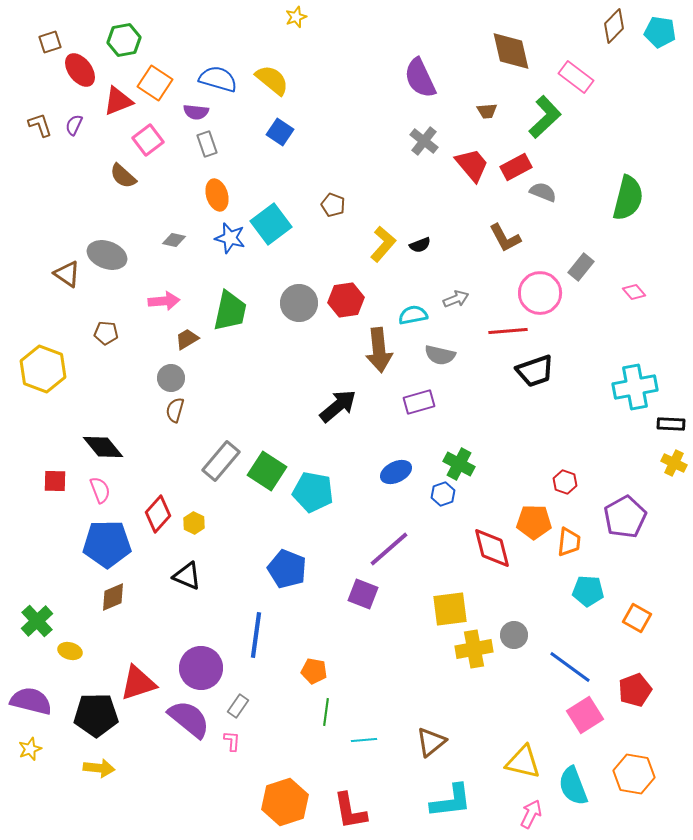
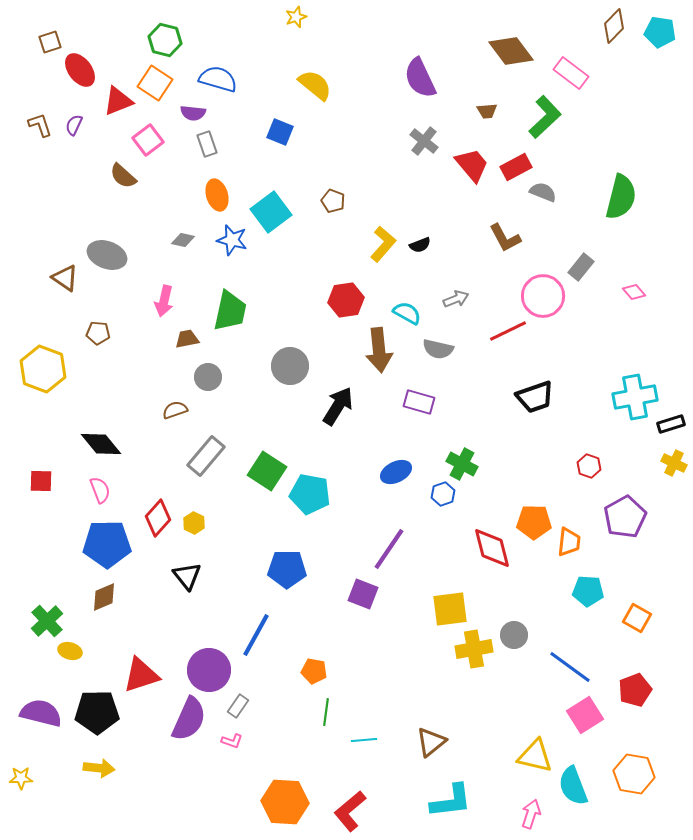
green hexagon at (124, 40): moved 41 px right; rotated 24 degrees clockwise
brown diamond at (511, 51): rotated 24 degrees counterclockwise
pink rectangle at (576, 77): moved 5 px left, 4 px up
yellow semicircle at (272, 80): moved 43 px right, 5 px down
purple semicircle at (196, 112): moved 3 px left, 1 px down
blue square at (280, 132): rotated 12 degrees counterclockwise
green semicircle at (628, 198): moved 7 px left, 1 px up
brown pentagon at (333, 205): moved 4 px up
cyan square at (271, 224): moved 12 px up
blue star at (230, 238): moved 2 px right, 2 px down
gray diamond at (174, 240): moved 9 px right
brown triangle at (67, 274): moved 2 px left, 4 px down
pink circle at (540, 293): moved 3 px right, 3 px down
pink arrow at (164, 301): rotated 108 degrees clockwise
gray circle at (299, 303): moved 9 px left, 63 px down
cyan semicircle at (413, 315): moved 6 px left, 2 px up; rotated 40 degrees clockwise
red line at (508, 331): rotated 21 degrees counterclockwise
brown pentagon at (106, 333): moved 8 px left
brown trapezoid at (187, 339): rotated 20 degrees clockwise
gray semicircle at (440, 355): moved 2 px left, 6 px up
black trapezoid at (535, 371): moved 26 px down
gray circle at (171, 378): moved 37 px right, 1 px up
cyan cross at (635, 387): moved 10 px down
purple rectangle at (419, 402): rotated 32 degrees clockwise
black arrow at (338, 406): rotated 18 degrees counterclockwise
brown semicircle at (175, 410): rotated 55 degrees clockwise
black rectangle at (671, 424): rotated 20 degrees counterclockwise
black diamond at (103, 447): moved 2 px left, 3 px up
gray rectangle at (221, 461): moved 15 px left, 5 px up
green cross at (459, 464): moved 3 px right
red square at (55, 481): moved 14 px left
red hexagon at (565, 482): moved 24 px right, 16 px up
cyan pentagon at (313, 492): moved 3 px left, 2 px down
red diamond at (158, 514): moved 4 px down
purple line at (389, 549): rotated 15 degrees counterclockwise
blue pentagon at (287, 569): rotated 21 degrees counterclockwise
black triangle at (187, 576): rotated 28 degrees clockwise
brown diamond at (113, 597): moved 9 px left
green cross at (37, 621): moved 10 px right
blue line at (256, 635): rotated 21 degrees clockwise
purple circle at (201, 668): moved 8 px right, 2 px down
red triangle at (138, 683): moved 3 px right, 8 px up
purple semicircle at (31, 701): moved 10 px right, 12 px down
black pentagon at (96, 715): moved 1 px right, 3 px up
purple semicircle at (189, 719): rotated 75 degrees clockwise
pink L-shape at (232, 741): rotated 105 degrees clockwise
yellow star at (30, 749): moved 9 px left, 29 px down; rotated 20 degrees clockwise
yellow triangle at (523, 762): moved 12 px right, 6 px up
orange hexagon at (285, 802): rotated 21 degrees clockwise
red L-shape at (350, 811): rotated 60 degrees clockwise
pink arrow at (531, 814): rotated 8 degrees counterclockwise
